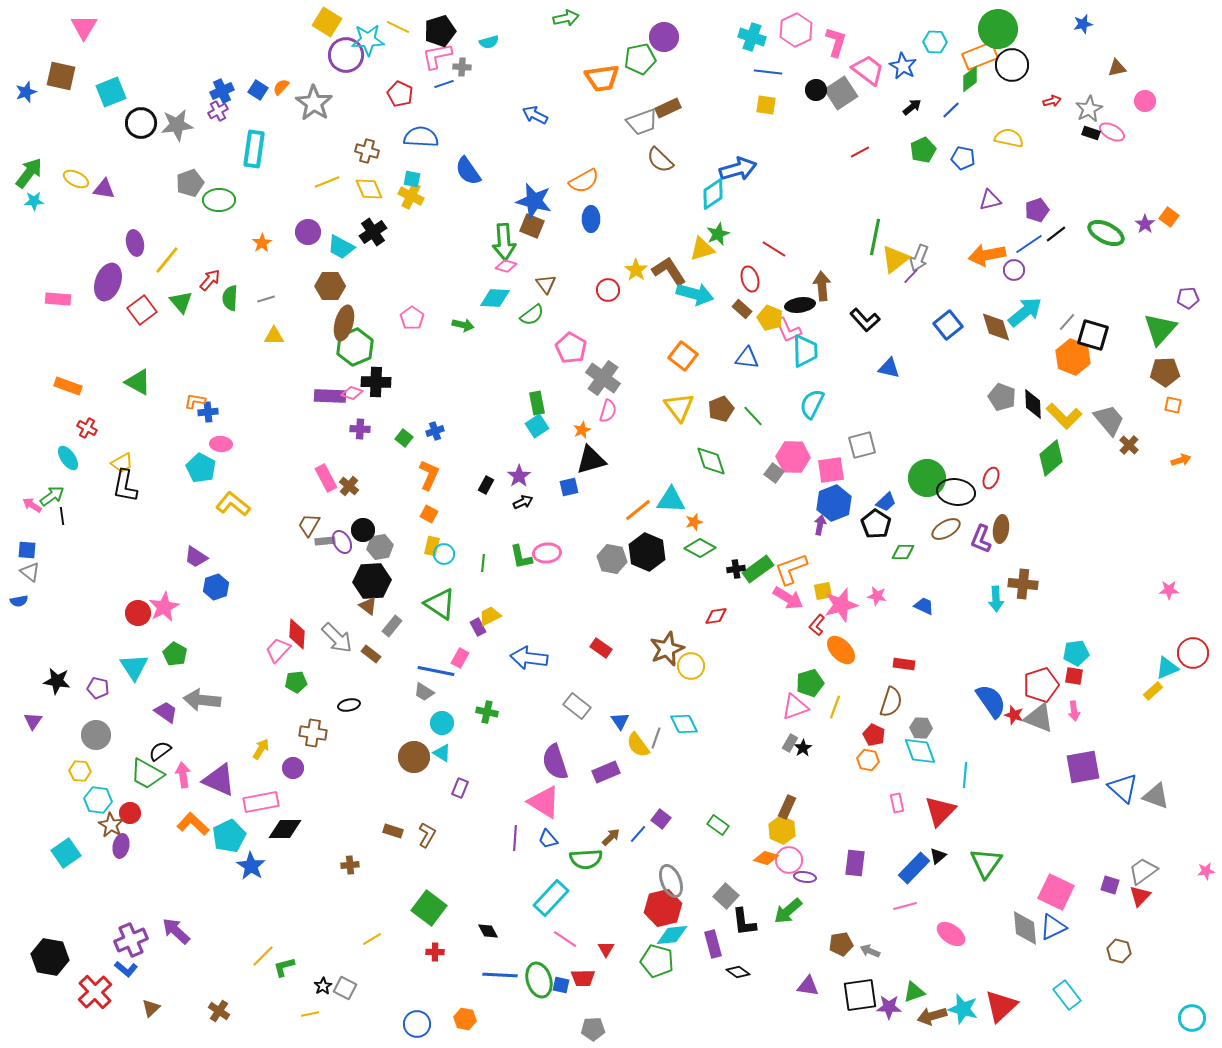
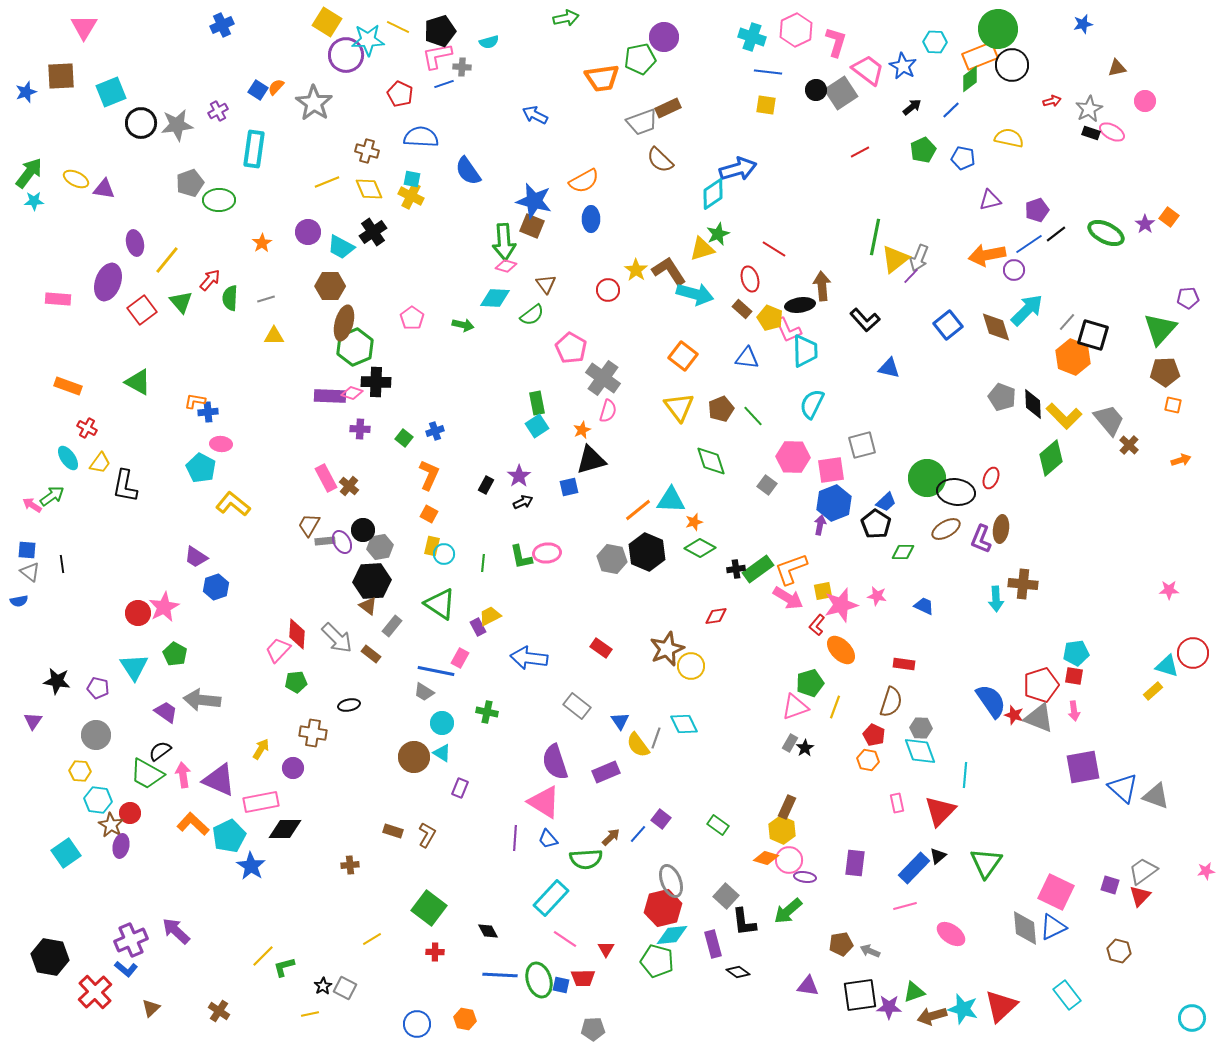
brown square at (61, 76): rotated 16 degrees counterclockwise
orange semicircle at (281, 87): moved 5 px left
blue cross at (222, 91): moved 66 px up
cyan arrow at (1025, 312): moved 2 px right, 2 px up; rotated 6 degrees counterclockwise
yellow trapezoid at (122, 463): moved 22 px left; rotated 25 degrees counterclockwise
gray square at (774, 473): moved 7 px left, 12 px down
black line at (62, 516): moved 48 px down
cyan triangle at (1167, 668): moved 2 px up; rotated 40 degrees clockwise
black star at (803, 748): moved 2 px right
